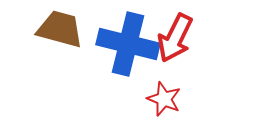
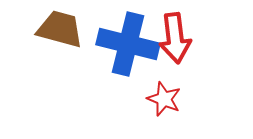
red arrow: rotated 33 degrees counterclockwise
